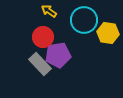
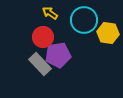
yellow arrow: moved 1 px right, 2 px down
